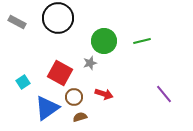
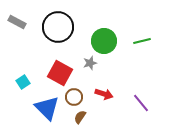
black circle: moved 9 px down
purple line: moved 23 px left, 9 px down
blue triangle: rotated 40 degrees counterclockwise
brown semicircle: rotated 40 degrees counterclockwise
